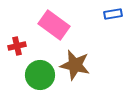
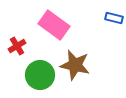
blue rectangle: moved 1 px right, 4 px down; rotated 24 degrees clockwise
red cross: rotated 18 degrees counterclockwise
